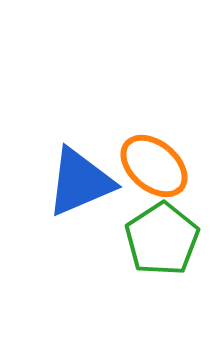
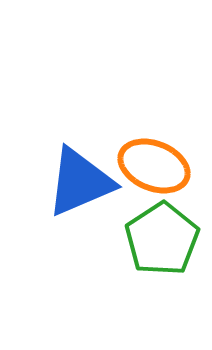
orange ellipse: rotated 18 degrees counterclockwise
